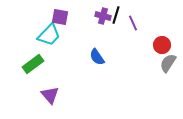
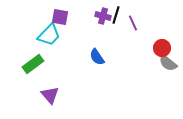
red circle: moved 3 px down
gray semicircle: rotated 84 degrees counterclockwise
